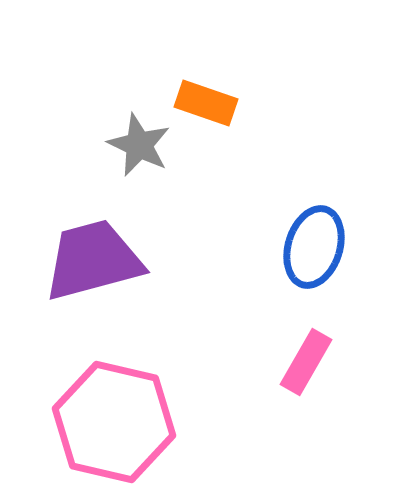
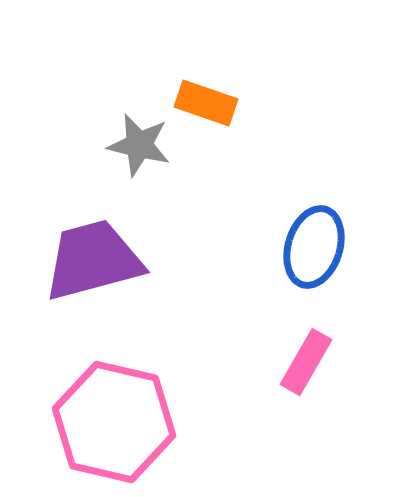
gray star: rotated 12 degrees counterclockwise
